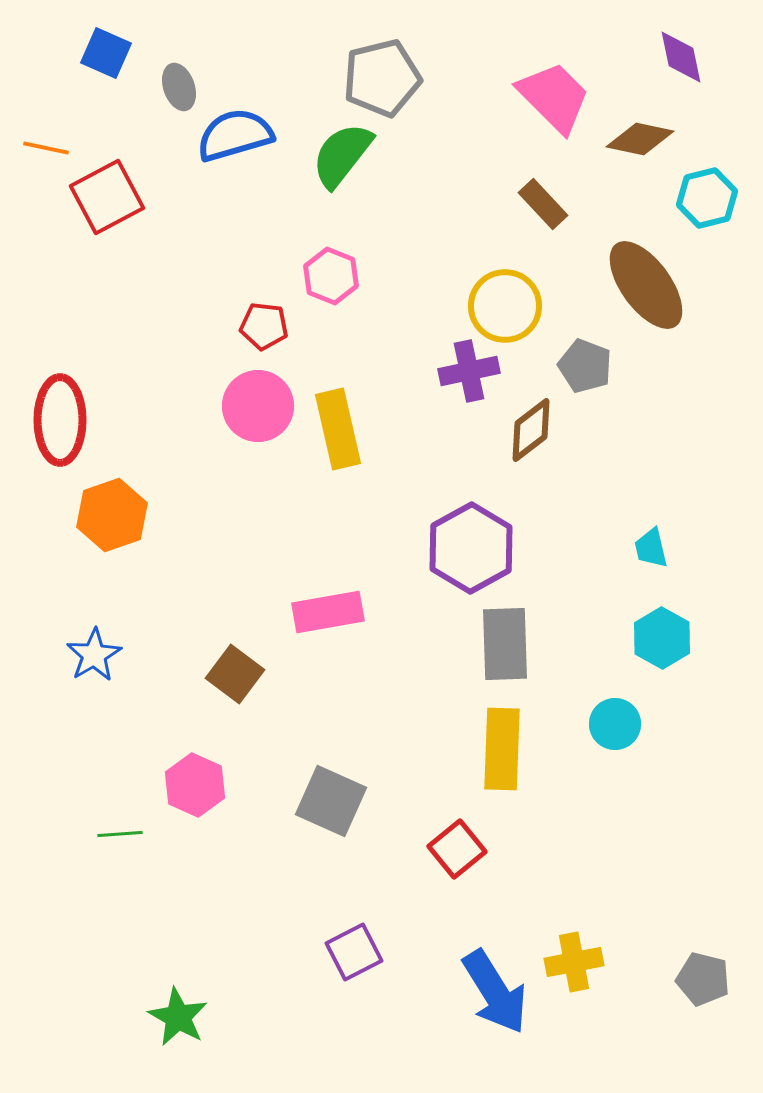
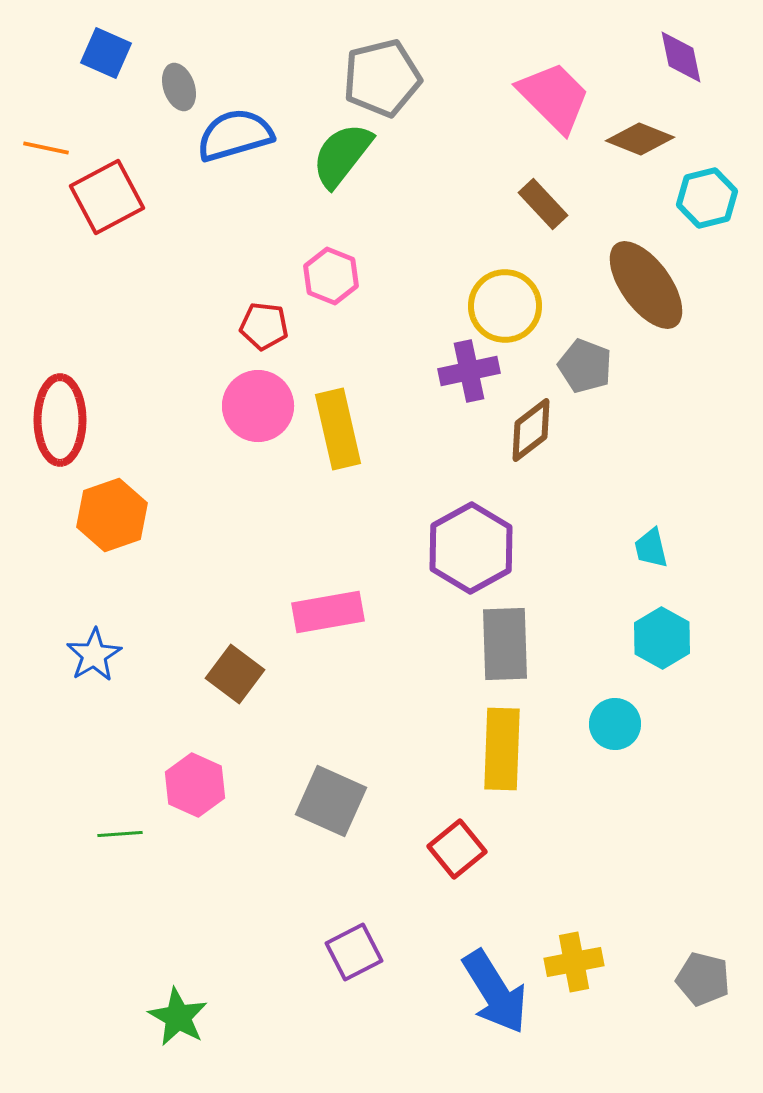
brown diamond at (640, 139): rotated 10 degrees clockwise
